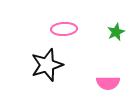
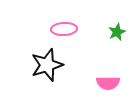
green star: moved 1 px right
